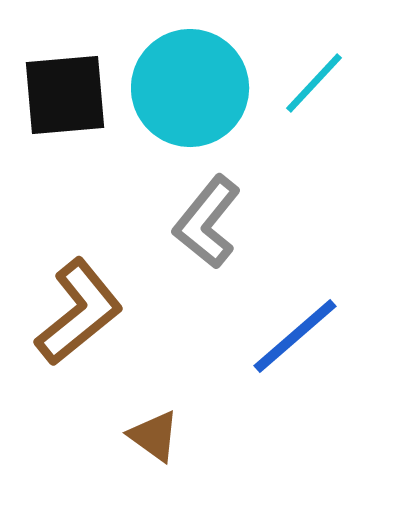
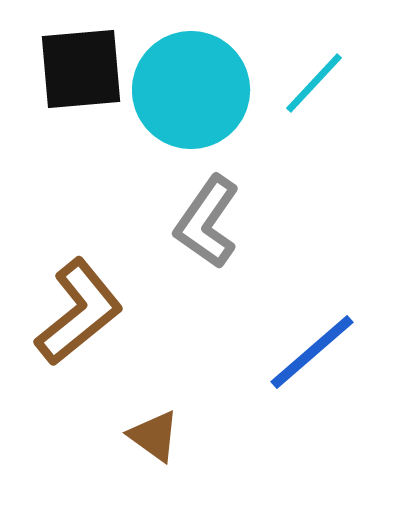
cyan circle: moved 1 px right, 2 px down
black square: moved 16 px right, 26 px up
gray L-shape: rotated 4 degrees counterclockwise
blue line: moved 17 px right, 16 px down
